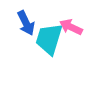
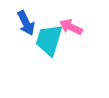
cyan trapezoid: moved 1 px down
